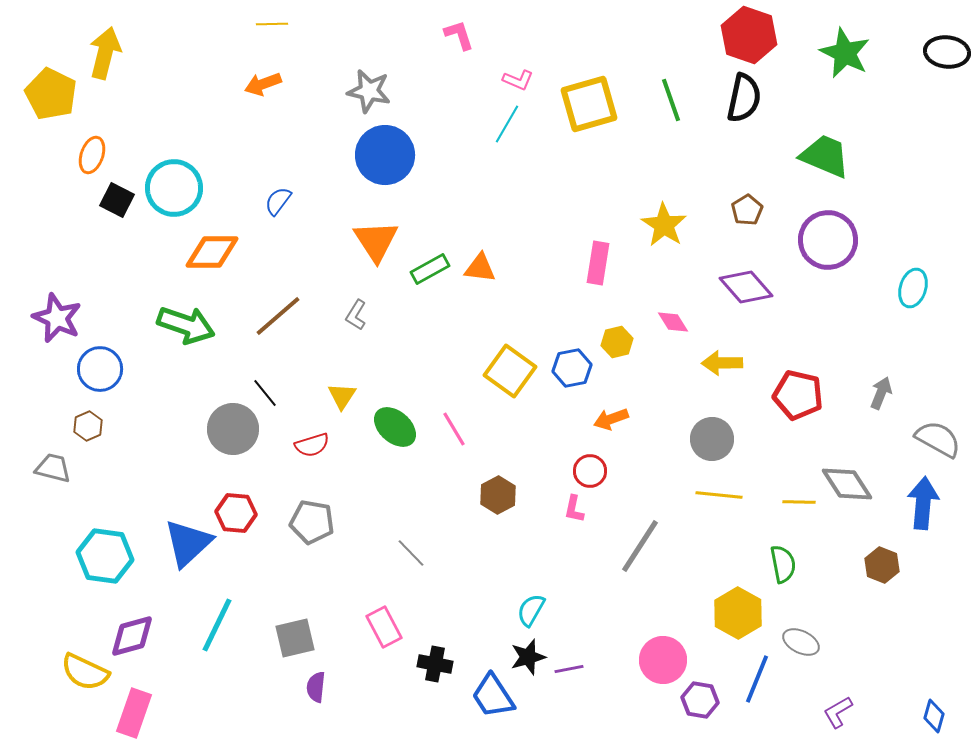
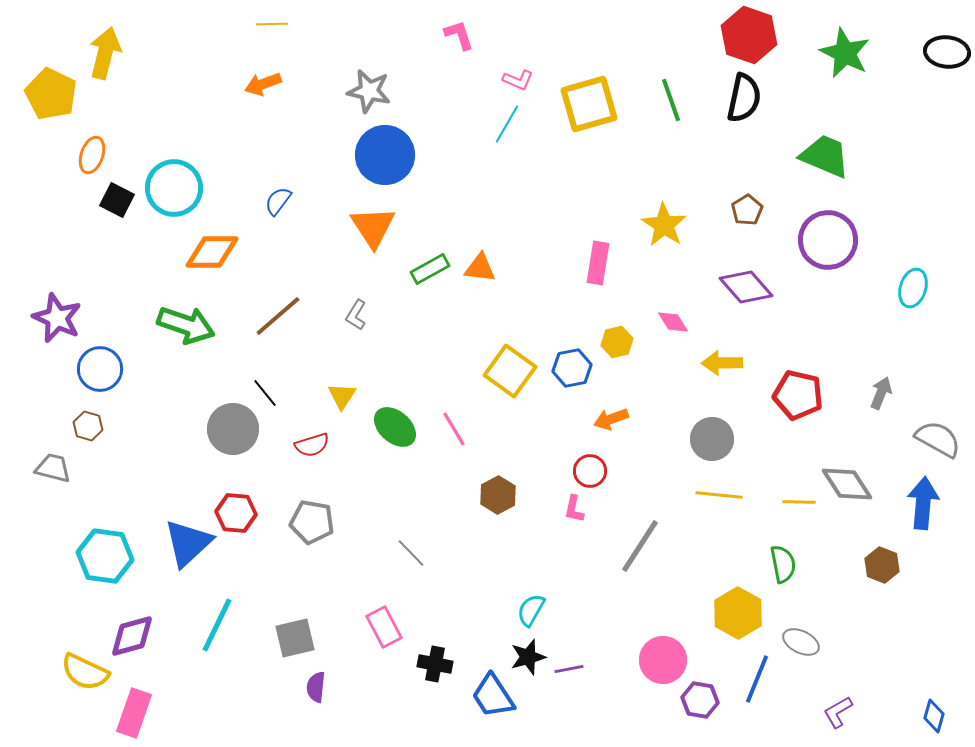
orange triangle at (376, 241): moved 3 px left, 14 px up
brown hexagon at (88, 426): rotated 20 degrees counterclockwise
